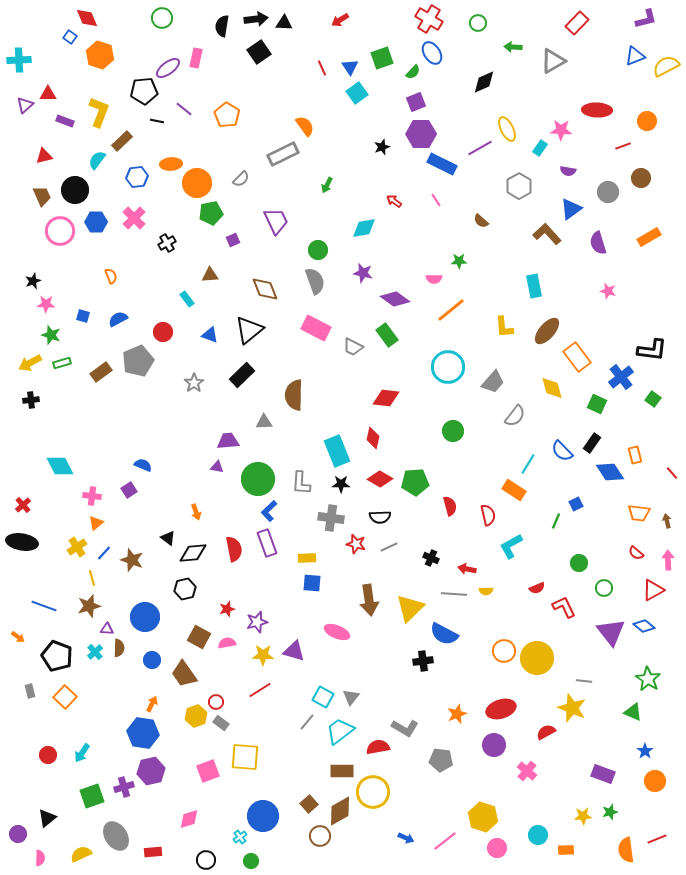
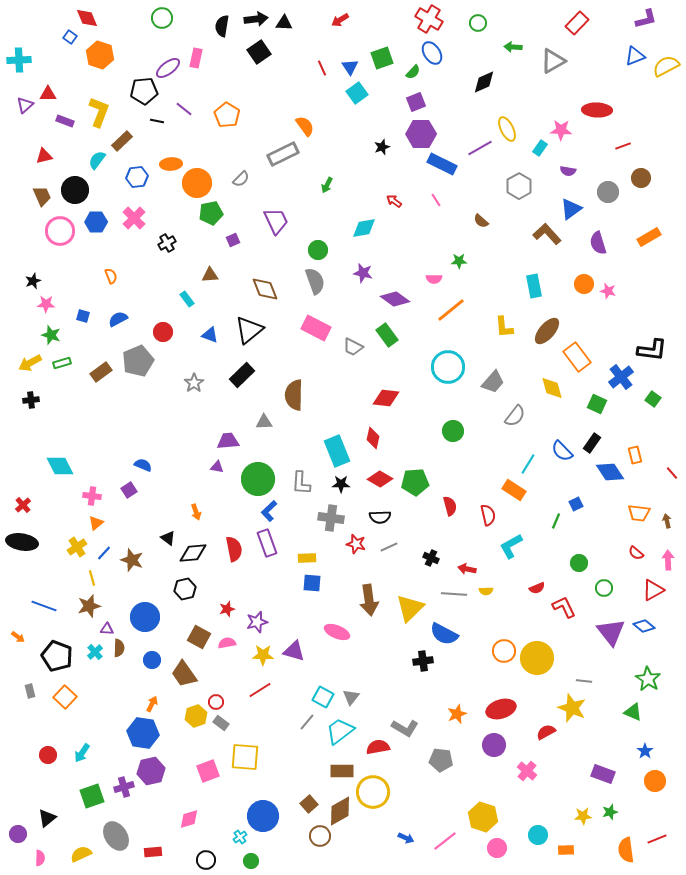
orange circle at (647, 121): moved 63 px left, 163 px down
